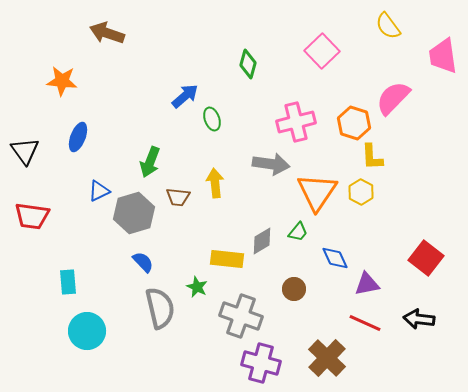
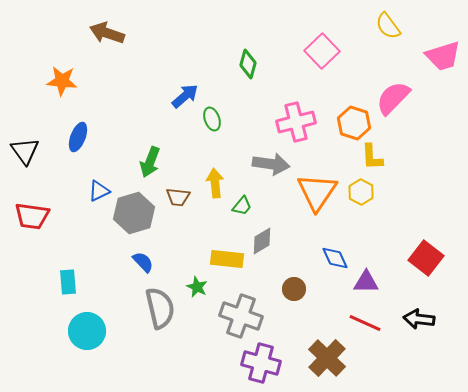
pink trapezoid: rotated 99 degrees counterclockwise
green trapezoid: moved 56 px left, 26 px up
purple triangle: moved 1 px left, 2 px up; rotated 12 degrees clockwise
